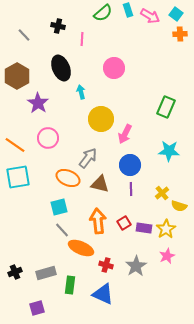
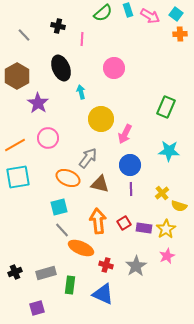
orange line at (15, 145): rotated 65 degrees counterclockwise
